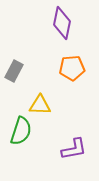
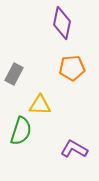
gray rectangle: moved 3 px down
purple L-shape: rotated 140 degrees counterclockwise
